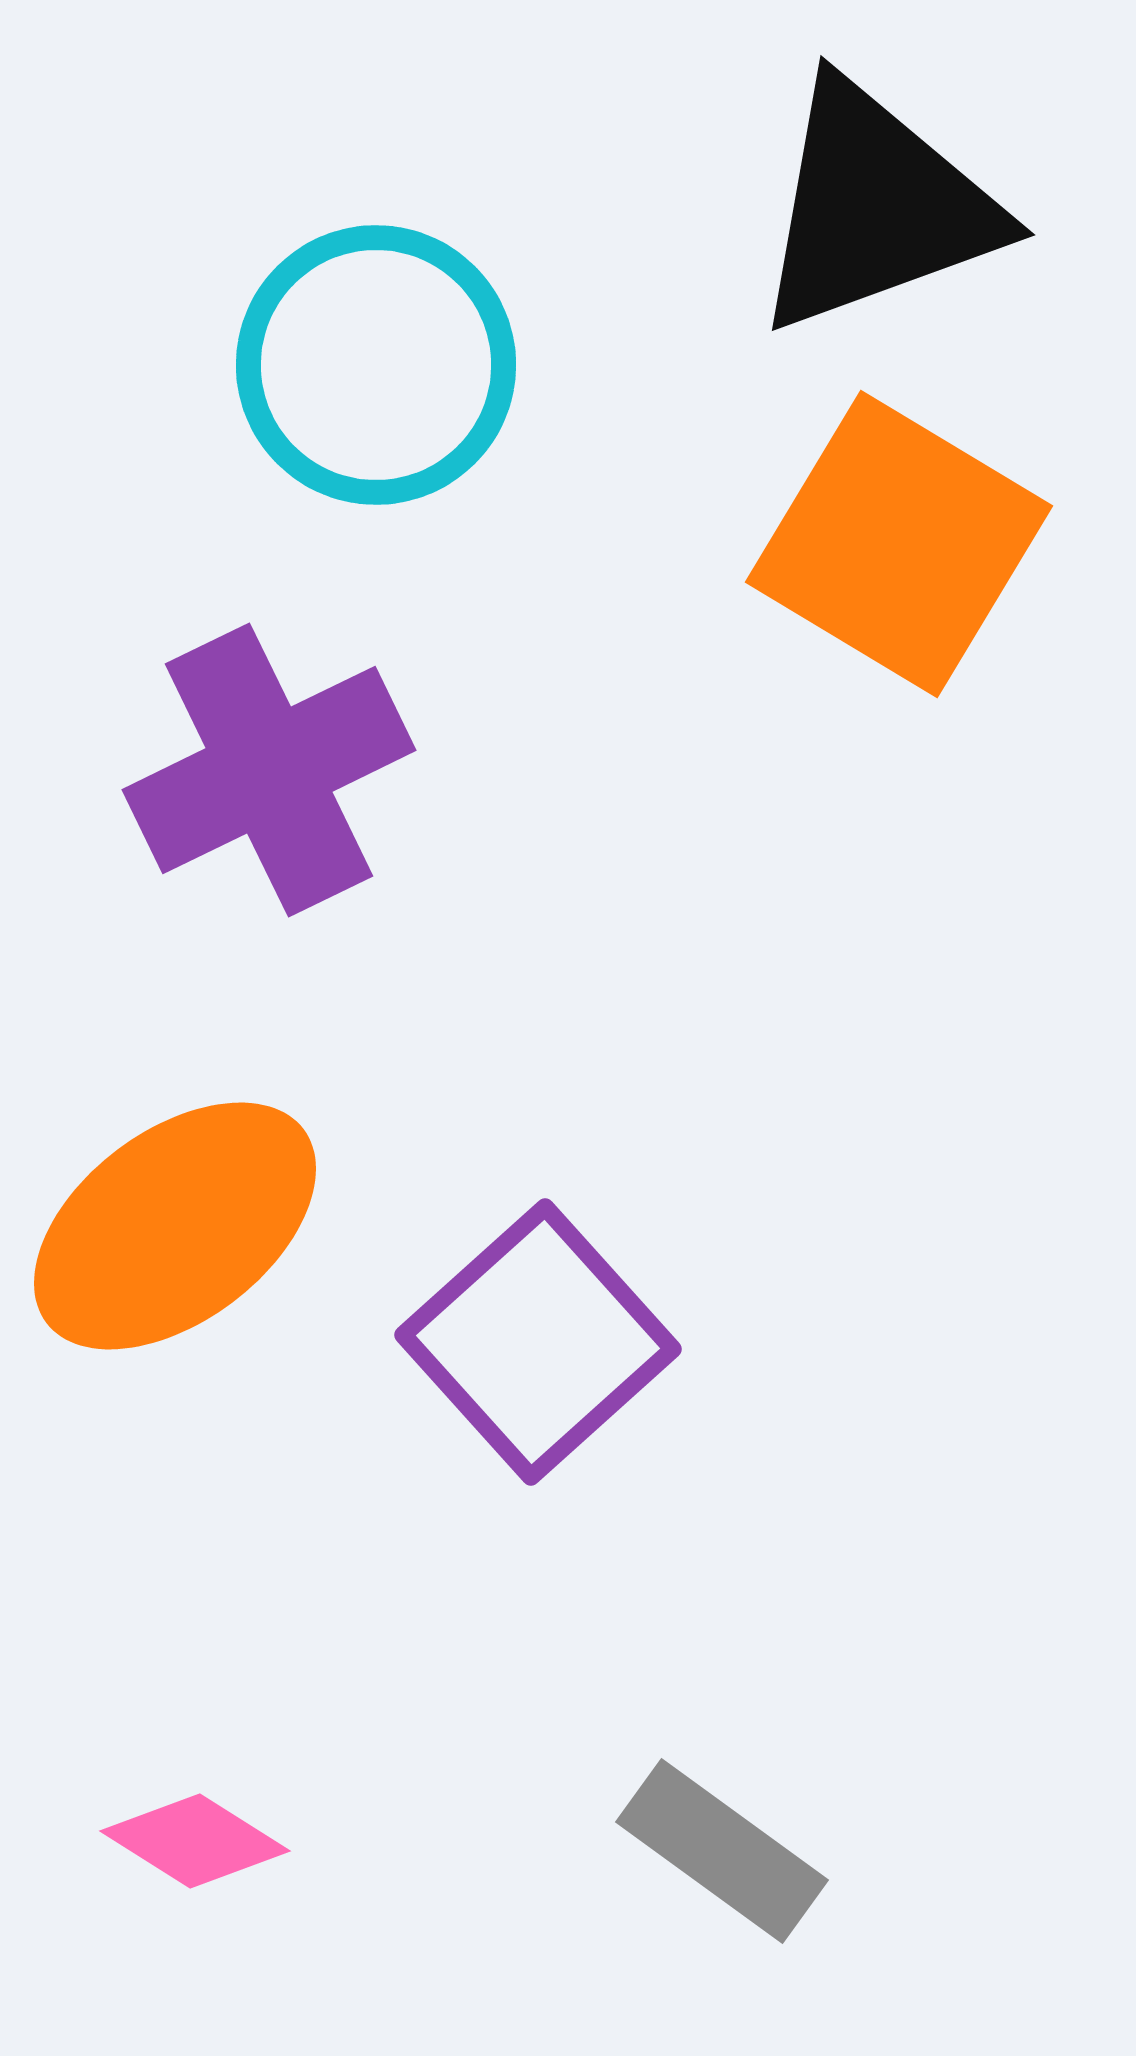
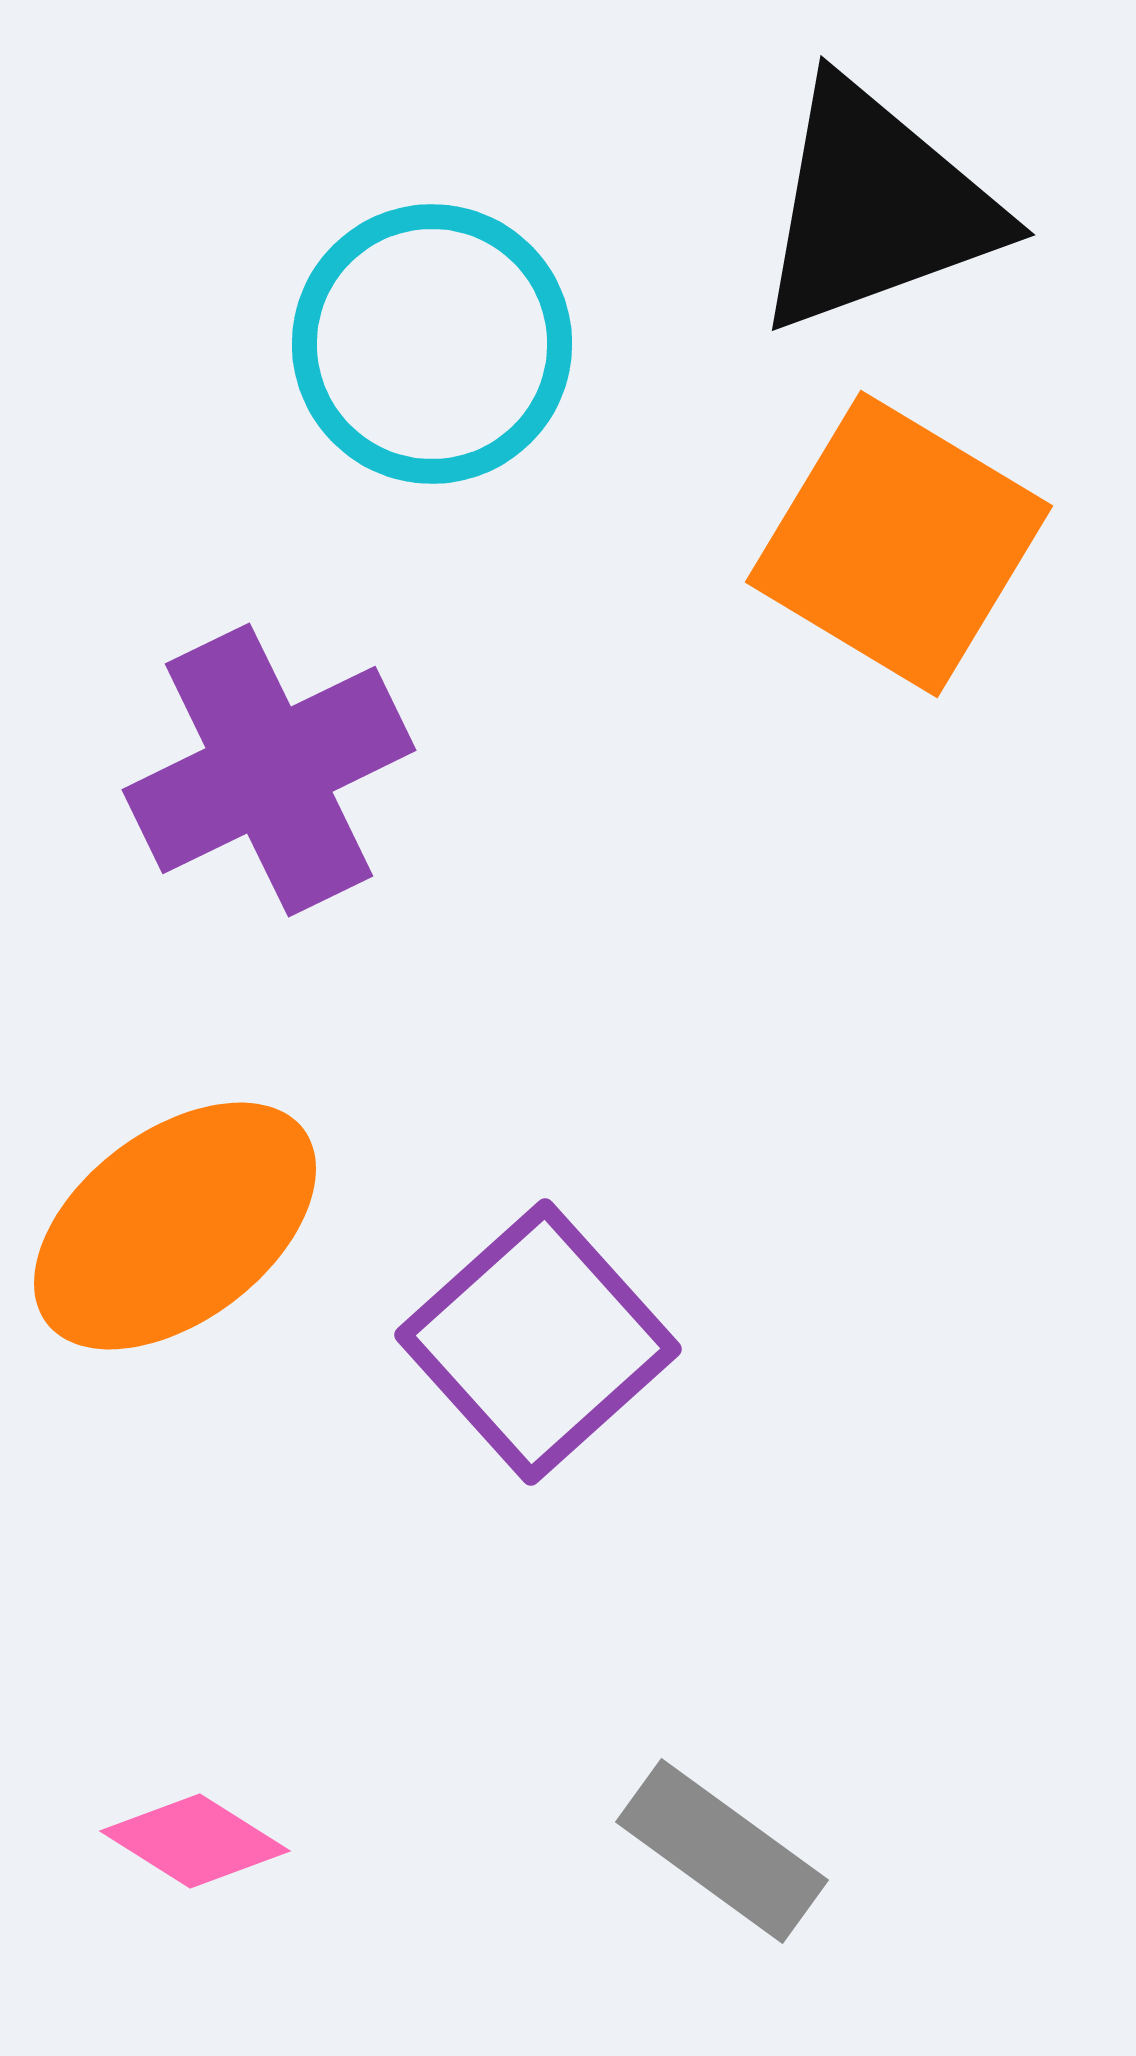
cyan circle: moved 56 px right, 21 px up
